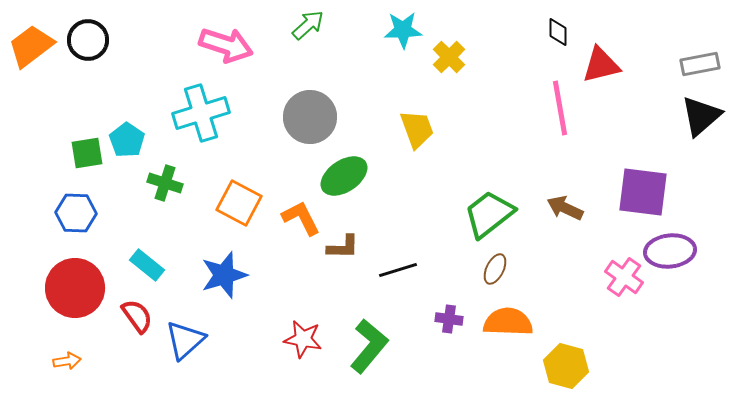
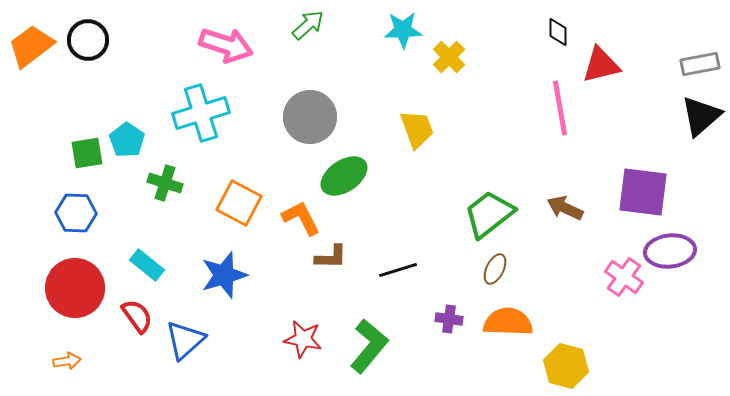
brown L-shape: moved 12 px left, 10 px down
